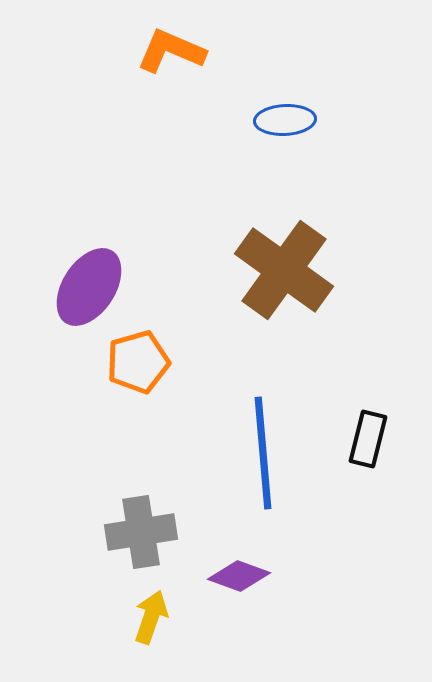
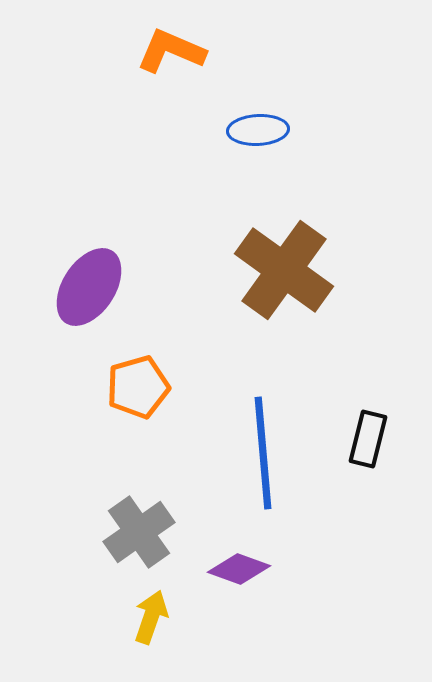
blue ellipse: moved 27 px left, 10 px down
orange pentagon: moved 25 px down
gray cross: moved 2 px left; rotated 26 degrees counterclockwise
purple diamond: moved 7 px up
